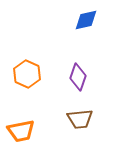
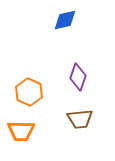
blue diamond: moved 21 px left
orange hexagon: moved 2 px right, 18 px down
orange trapezoid: rotated 12 degrees clockwise
